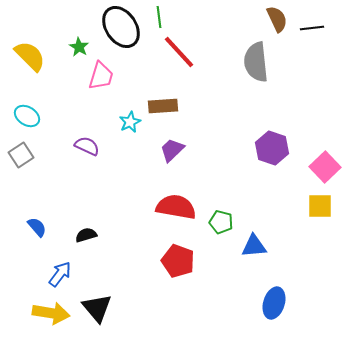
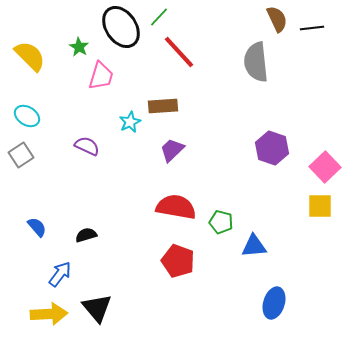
green line: rotated 50 degrees clockwise
yellow arrow: moved 2 px left, 1 px down; rotated 12 degrees counterclockwise
